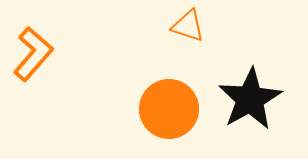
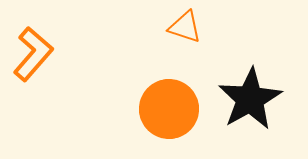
orange triangle: moved 3 px left, 1 px down
